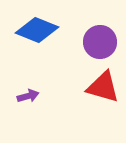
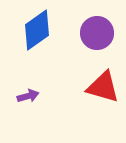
blue diamond: rotated 57 degrees counterclockwise
purple circle: moved 3 px left, 9 px up
